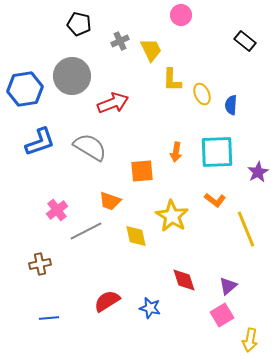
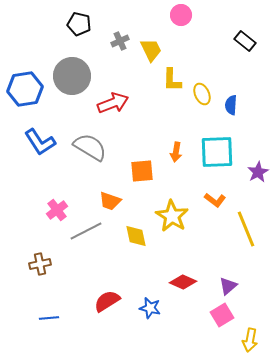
blue L-shape: rotated 76 degrees clockwise
red diamond: moved 1 px left, 2 px down; rotated 48 degrees counterclockwise
